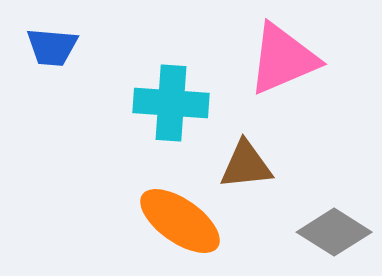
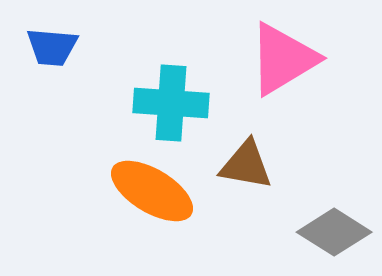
pink triangle: rotated 8 degrees counterclockwise
brown triangle: rotated 16 degrees clockwise
orange ellipse: moved 28 px left, 30 px up; rotated 4 degrees counterclockwise
